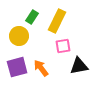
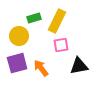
green rectangle: moved 2 px right, 1 px down; rotated 40 degrees clockwise
pink square: moved 2 px left, 1 px up
purple square: moved 4 px up
